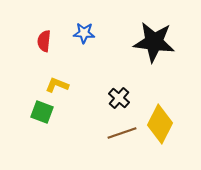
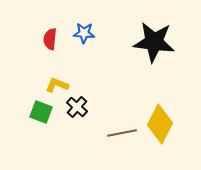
red semicircle: moved 6 px right, 2 px up
black cross: moved 42 px left, 9 px down
green square: moved 1 px left
brown line: rotated 8 degrees clockwise
